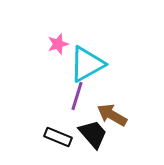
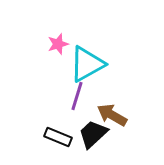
black trapezoid: rotated 92 degrees counterclockwise
